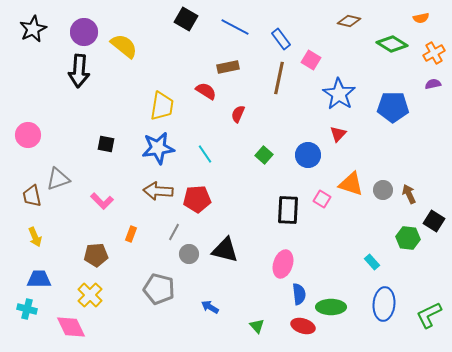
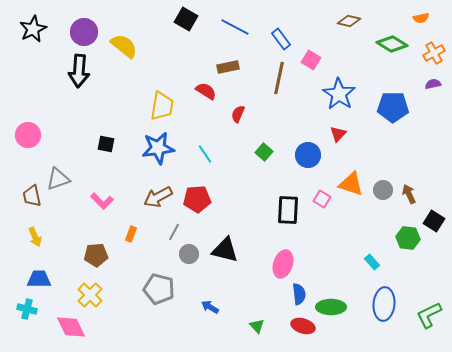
green square at (264, 155): moved 3 px up
brown arrow at (158, 191): moved 6 px down; rotated 32 degrees counterclockwise
